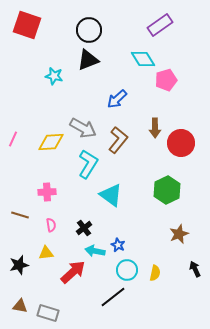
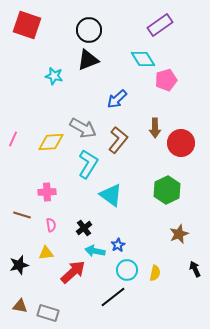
brown line: moved 2 px right
blue star: rotated 16 degrees clockwise
